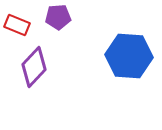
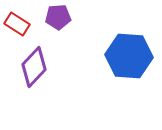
red rectangle: moved 1 px up; rotated 10 degrees clockwise
